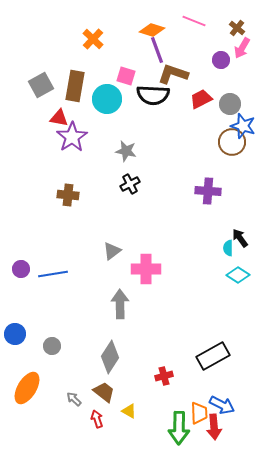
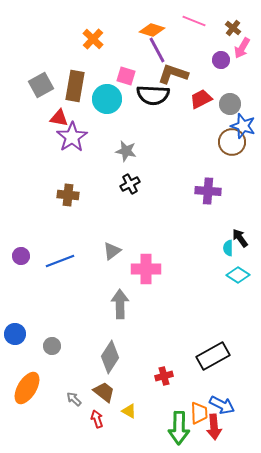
brown cross at (237, 28): moved 4 px left
purple line at (157, 50): rotated 8 degrees counterclockwise
purple circle at (21, 269): moved 13 px up
blue line at (53, 274): moved 7 px right, 13 px up; rotated 12 degrees counterclockwise
